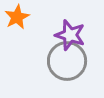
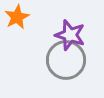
gray circle: moved 1 px left, 1 px up
